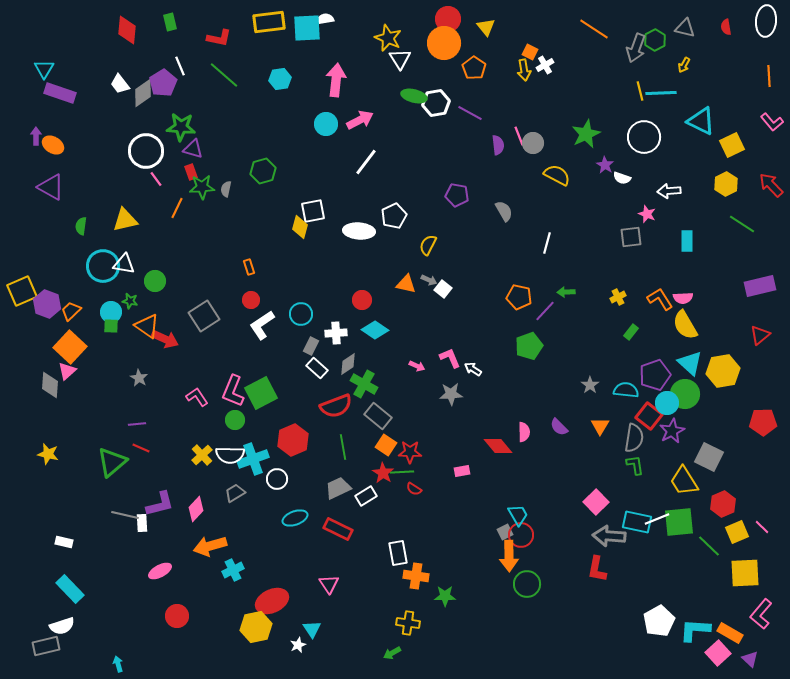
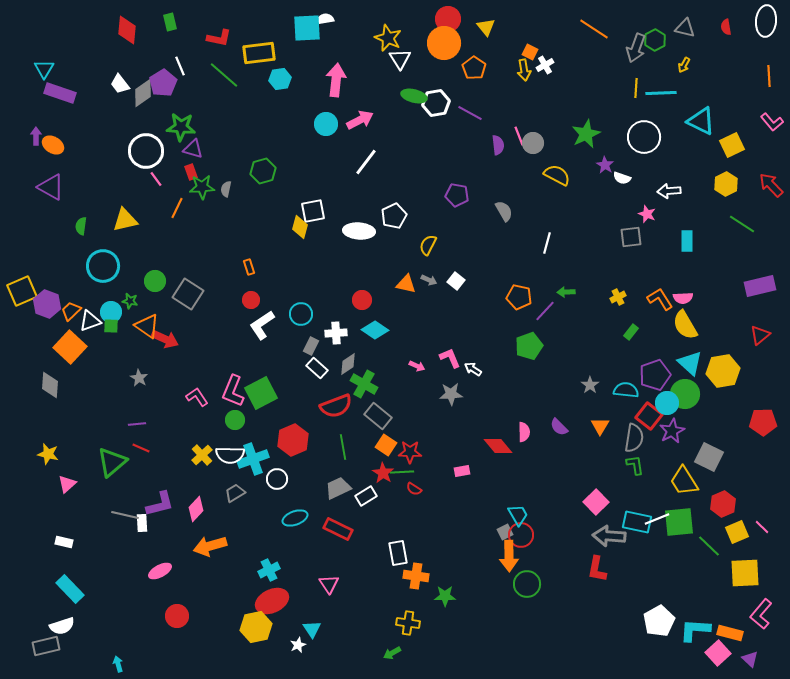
yellow rectangle at (269, 22): moved 10 px left, 31 px down
yellow line at (640, 91): moved 4 px left, 3 px up; rotated 18 degrees clockwise
white triangle at (124, 264): moved 34 px left, 57 px down; rotated 30 degrees counterclockwise
white square at (443, 289): moved 13 px right, 8 px up
gray square at (204, 316): moved 16 px left, 22 px up; rotated 24 degrees counterclockwise
pink triangle at (67, 371): moved 113 px down
cyan cross at (233, 570): moved 36 px right
orange rectangle at (730, 633): rotated 15 degrees counterclockwise
